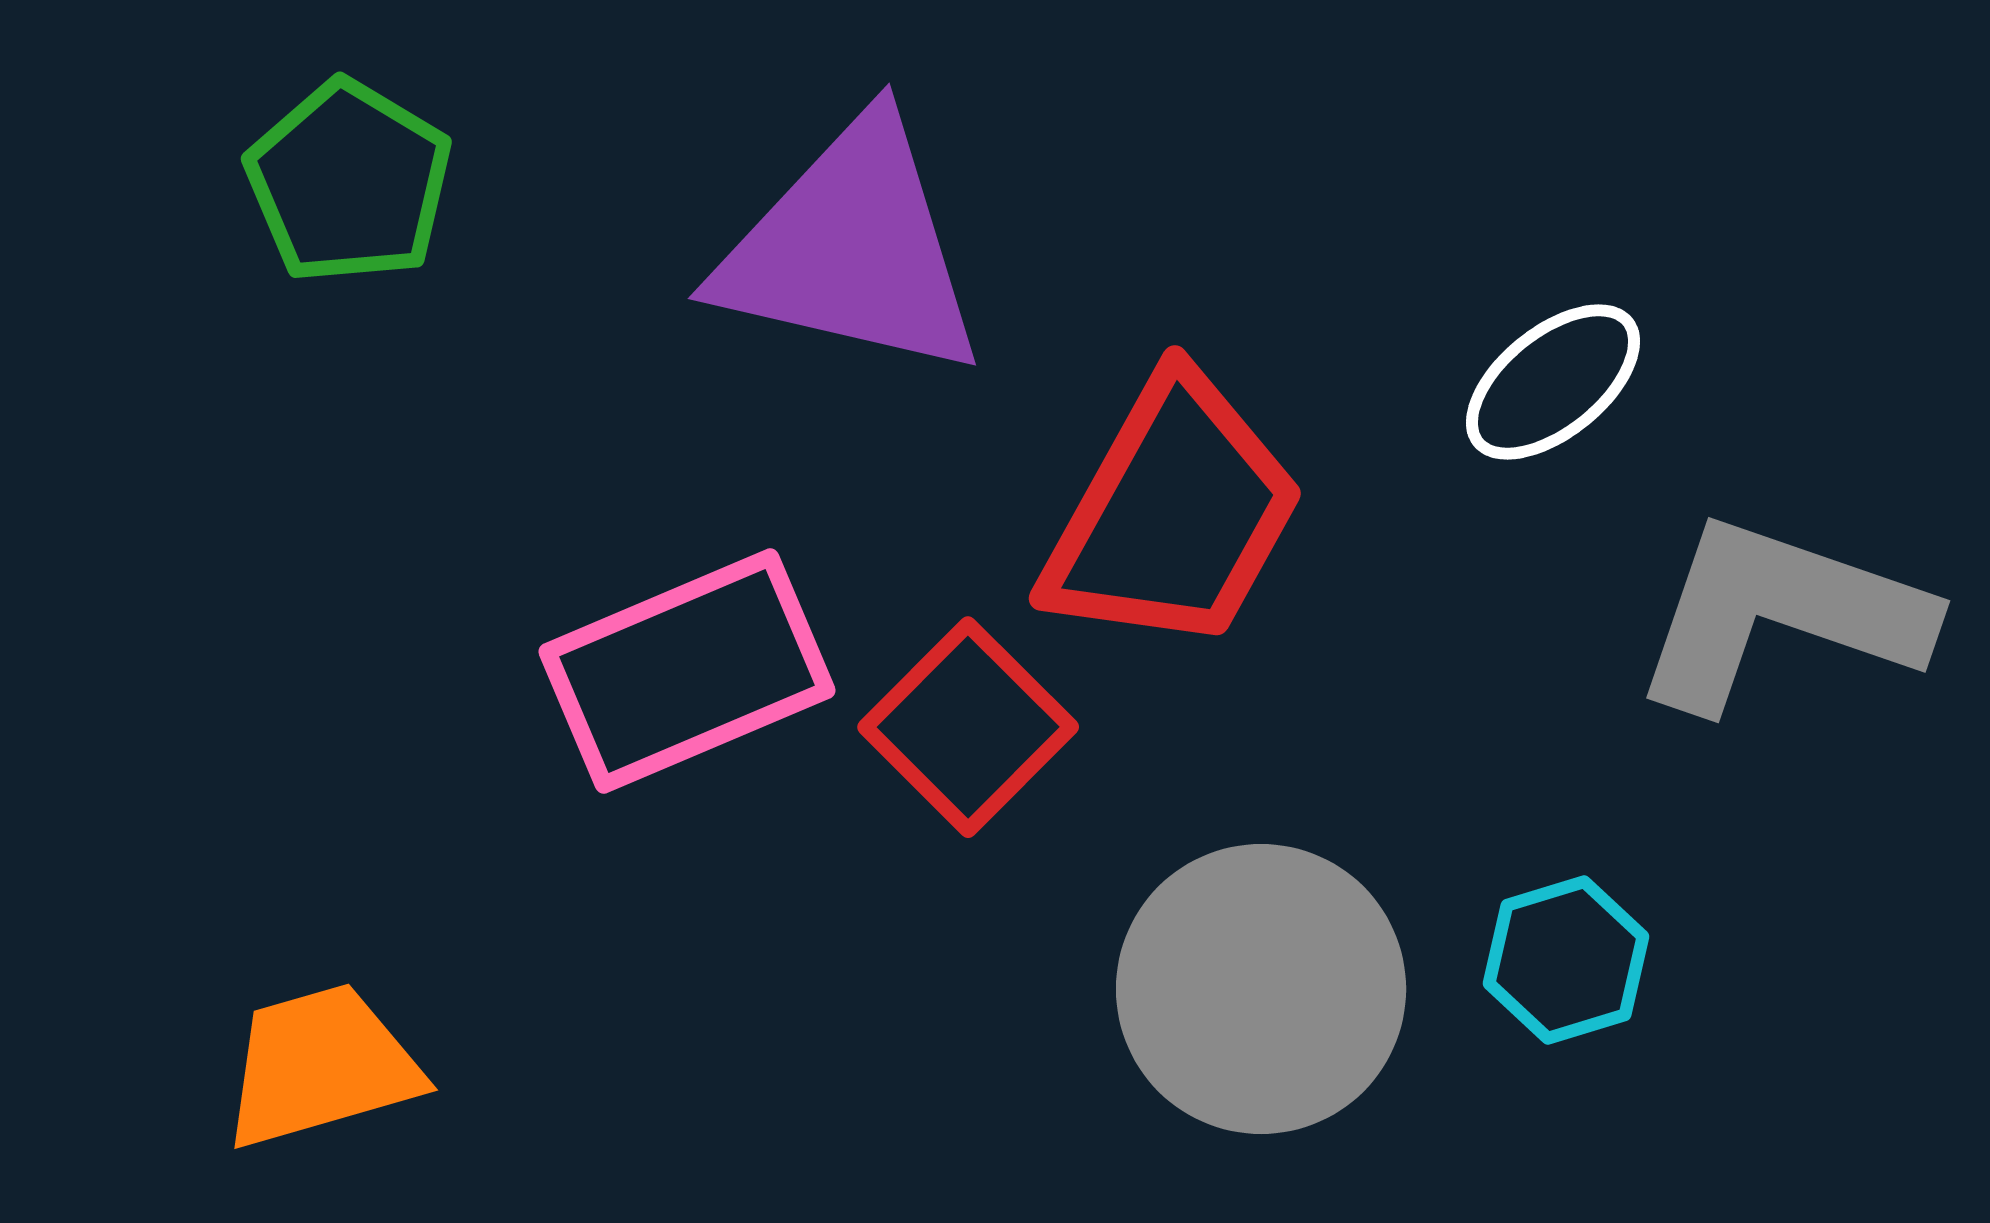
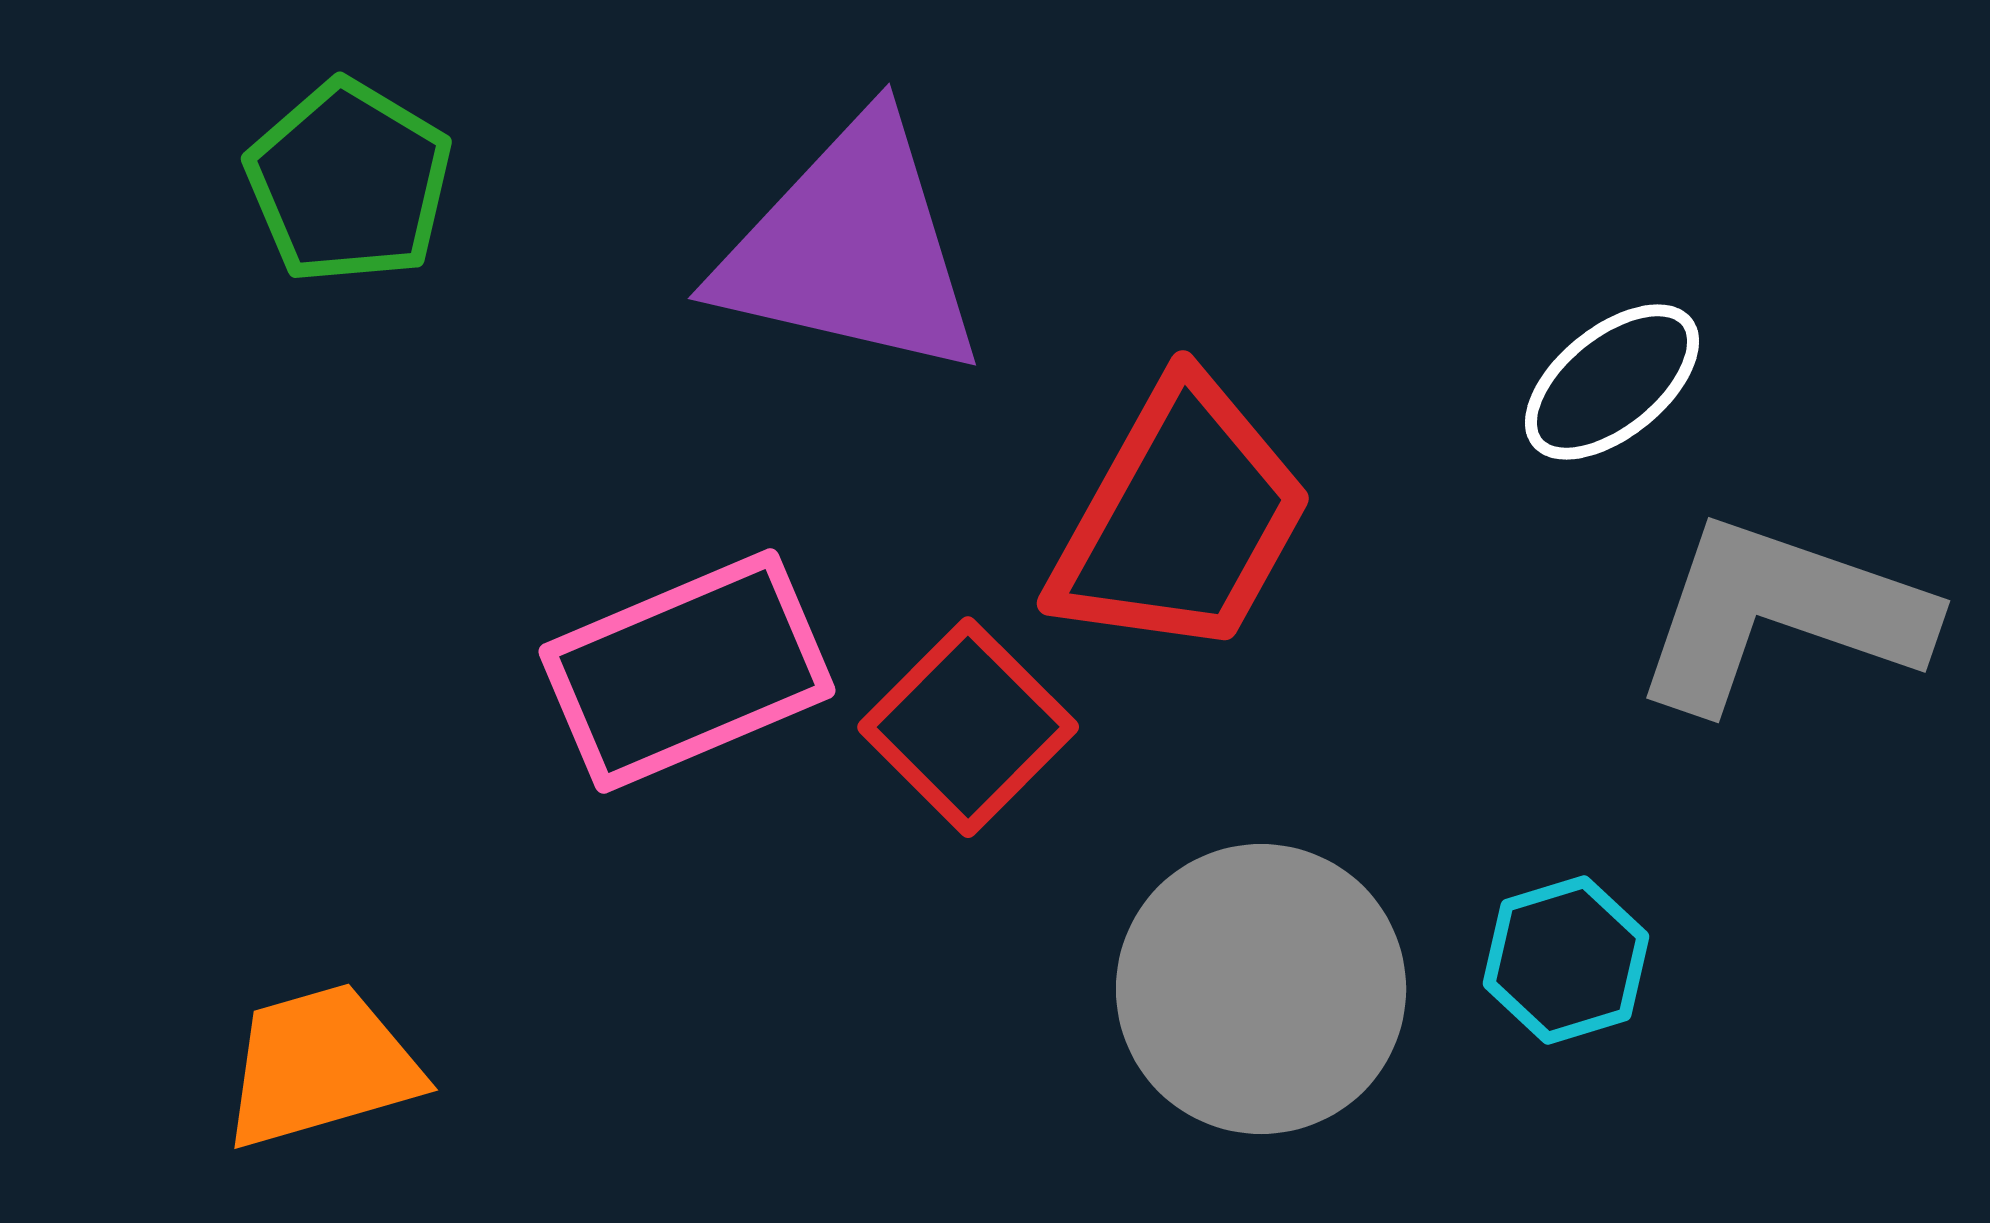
white ellipse: moved 59 px right
red trapezoid: moved 8 px right, 5 px down
